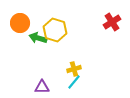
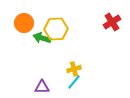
orange circle: moved 4 px right
yellow hexagon: moved 1 px right, 1 px up; rotated 20 degrees counterclockwise
green arrow: moved 4 px right
